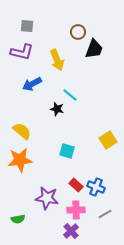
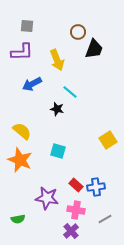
purple L-shape: rotated 15 degrees counterclockwise
cyan line: moved 3 px up
cyan square: moved 9 px left
orange star: rotated 30 degrees clockwise
blue cross: rotated 30 degrees counterclockwise
pink cross: rotated 12 degrees clockwise
gray line: moved 5 px down
